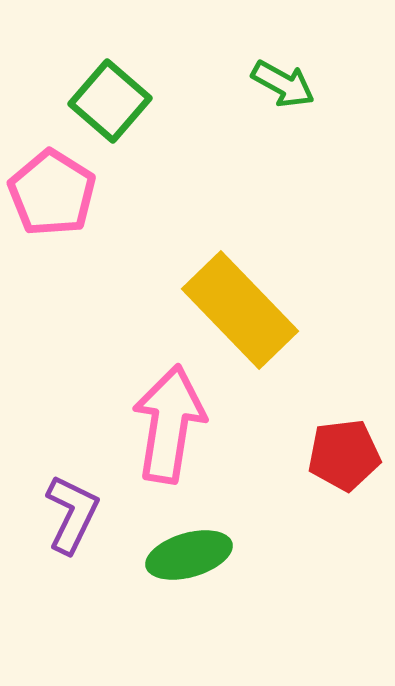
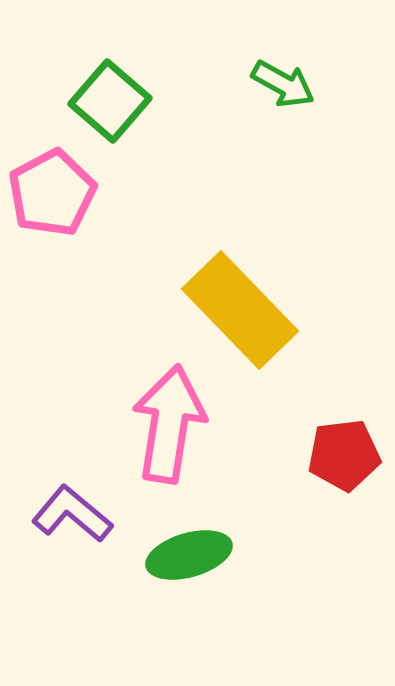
pink pentagon: rotated 12 degrees clockwise
purple L-shape: rotated 76 degrees counterclockwise
